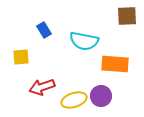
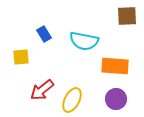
blue rectangle: moved 4 px down
orange rectangle: moved 2 px down
red arrow: moved 3 px down; rotated 20 degrees counterclockwise
purple circle: moved 15 px right, 3 px down
yellow ellipse: moved 2 px left; rotated 45 degrees counterclockwise
